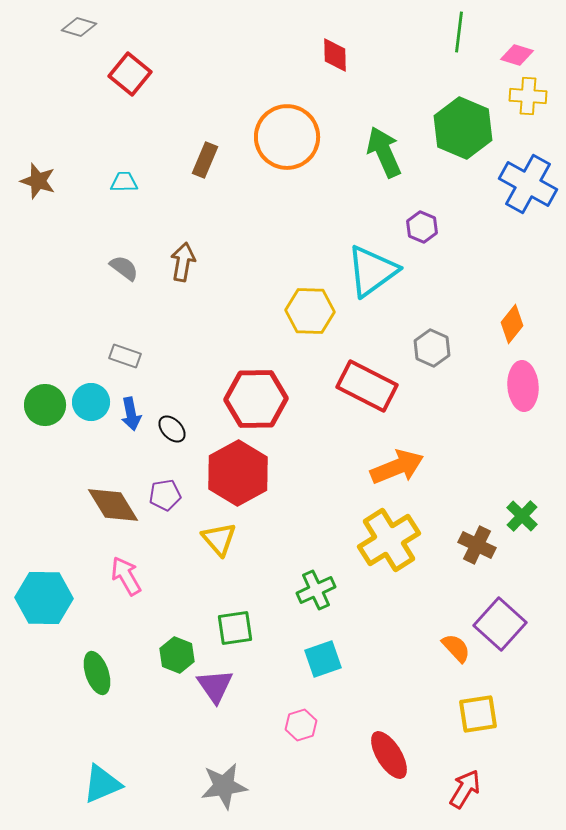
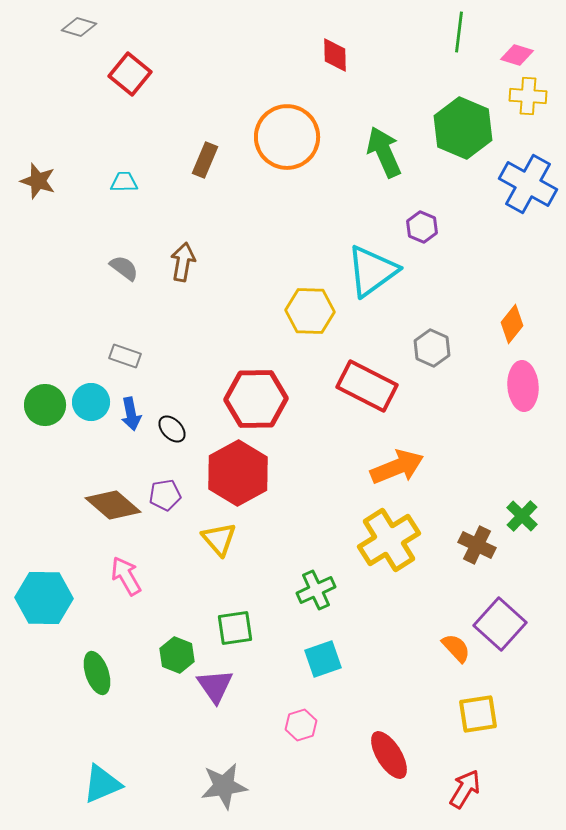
brown diamond at (113, 505): rotated 18 degrees counterclockwise
